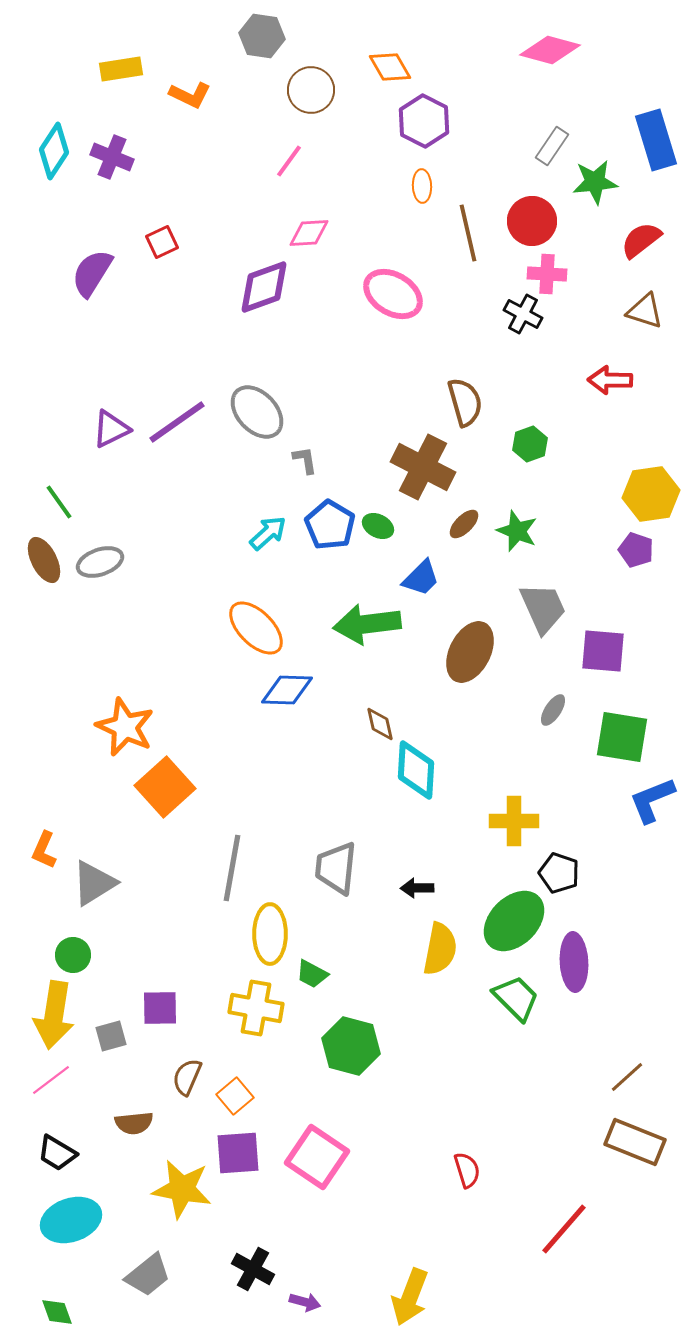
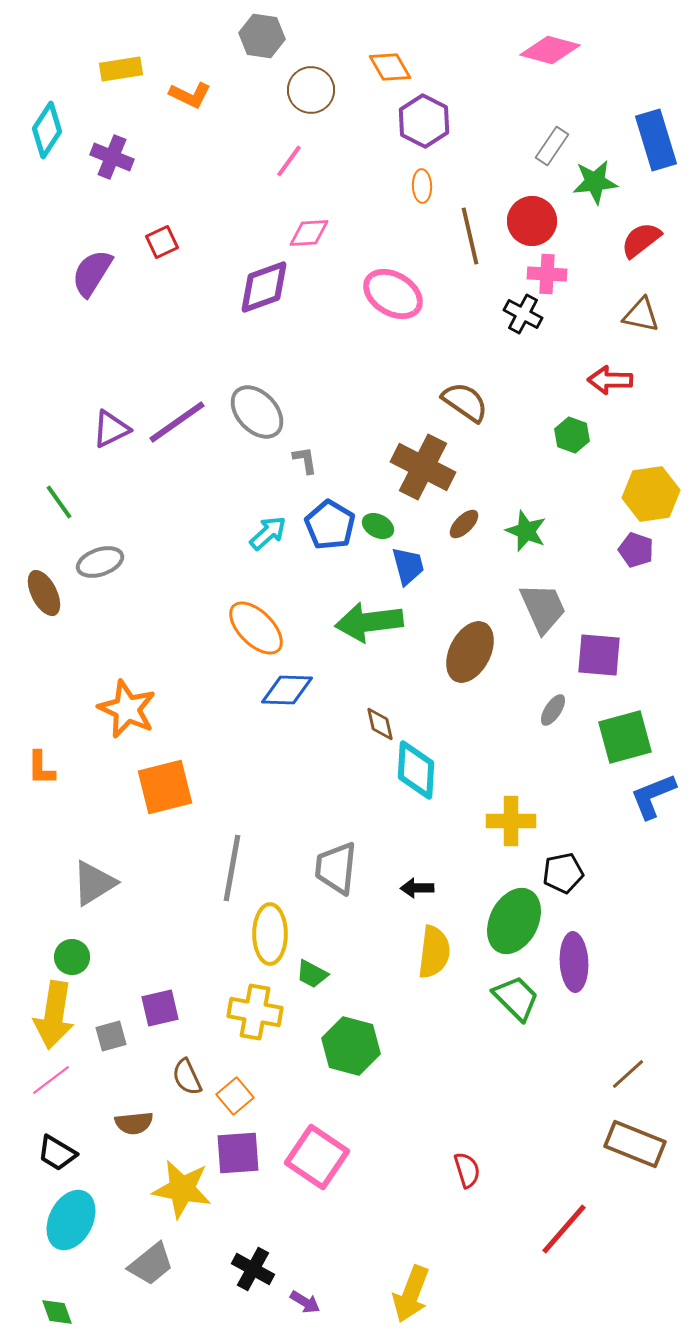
cyan diamond at (54, 151): moved 7 px left, 21 px up
brown line at (468, 233): moved 2 px right, 3 px down
brown triangle at (645, 311): moved 4 px left, 4 px down; rotated 6 degrees counterclockwise
brown semicircle at (465, 402): rotated 39 degrees counterclockwise
green hexagon at (530, 444): moved 42 px right, 9 px up; rotated 20 degrees counterclockwise
green star at (517, 531): moved 9 px right
brown ellipse at (44, 560): moved 33 px down
blue trapezoid at (421, 578): moved 13 px left, 12 px up; rotated 60 degrees counterclockwise
green arrow at (367, 624): moved 2 px right, 2 px up
purple square at (603, 651): moved 4 px left, 4 px down
orange star at (125, 727): moved 2 px right, 18 px up
green square at (622, 737): moved 3 px right; rotated 24 degrees counterclockwise
orange square at (165, 787): rotated 28 degrees clockwise
blue L-shape at (652, 800): moved 1 px right, 4 px up
yellow cross at (514, 821): moved 3 px left
orange L-shape at (44, 850): moved 3 px left, 82 px up; rotated 24 degrees counterclockwise
black pentagon at (559, 873): moved 4 px right; rotated 30 degrees counterclockwise
green ellipse at (514, 921): rotated 18 degrees counterclockwise
yellow semicircle at (440, 949): moved 6 px left, 3 px down; rotated 4 degrees counterclockwise
green circle at (73, 955): moved 1 px left, 2 px down
purple square at (160, 1008): rotated 12 degrees counterclockwise
yellow cross at (256, 1008): moved 1 px left, 4 px down
brown semicircle at (187, 1077): rotated 48 degrees counterclockwise
brown line at (627, 1077): moved 1 px right, 3 px up
brown rectangle at (635, 1142): moved 2 px down
cyan ellipse at (71, 1220): rotated 44 degrees counterclockwise
gray trapezoid at (148, 1275): moved 3 px right, 11 px up
yellow arrow at (410, 1297): moved 1 px right, 3 px up
purple arrow at (305, 1302): rotated 16 degrees clockwise
